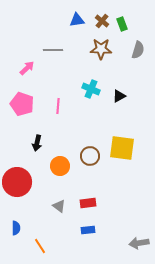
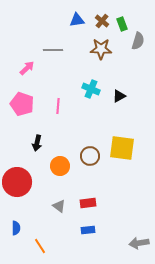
gray semicircle: moved 9 px up
